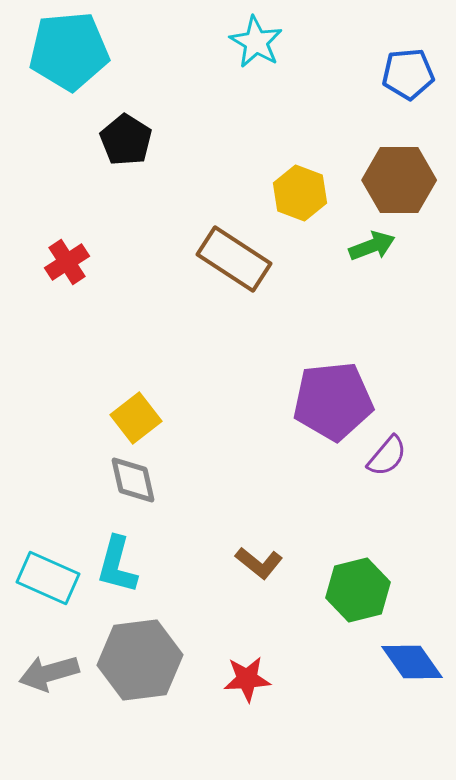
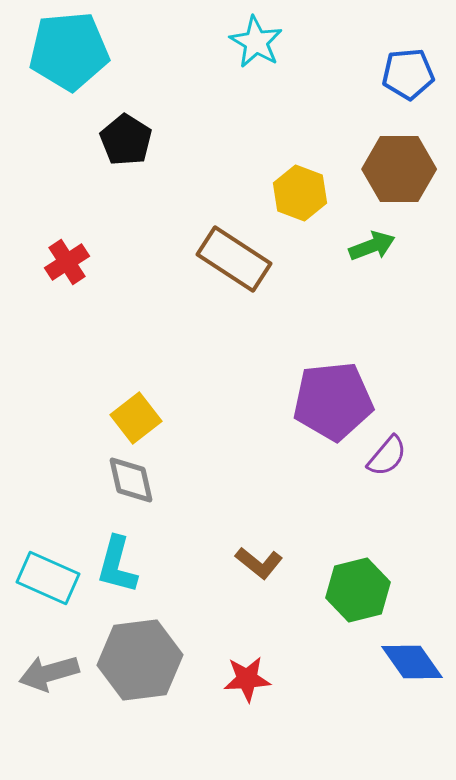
brown hexagon: moved 11 px up
gray diamond: moved 2 px left
